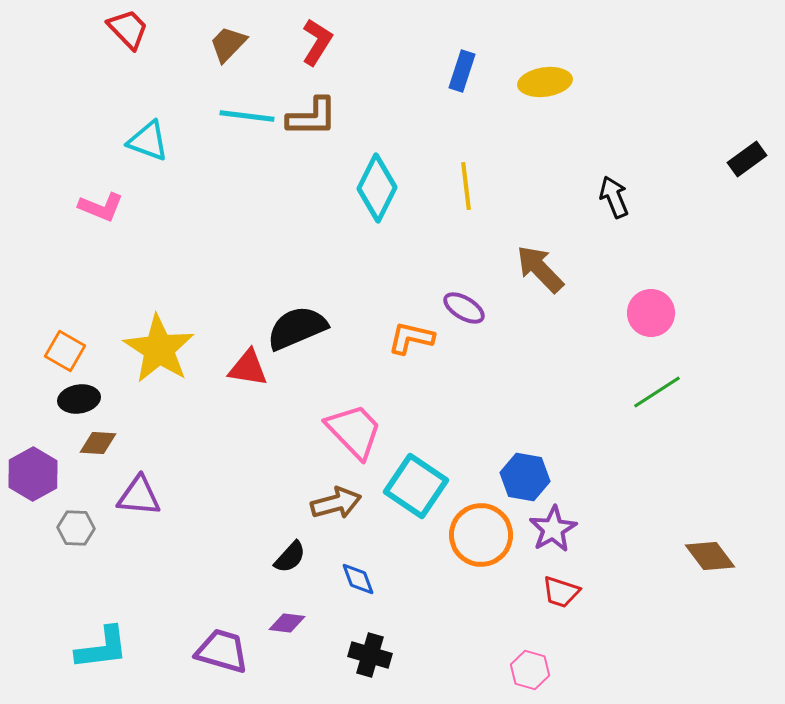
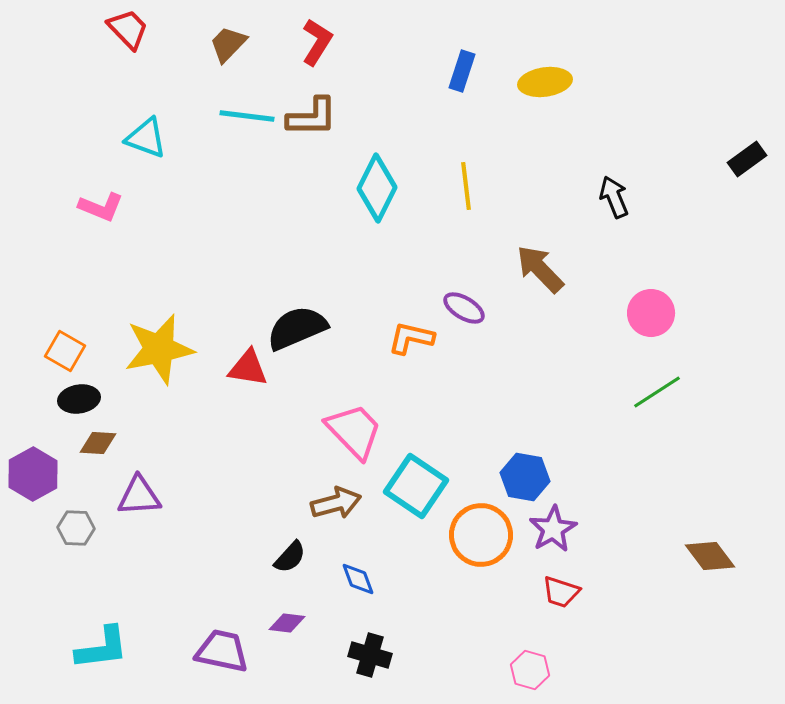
cyan triangle at (148, 141): moved 2 px left, 3 px up
yellow star at (159, 349): rotated 28 degrees clockwise
purple triangle at (139, 496): rotated 9 degrees counterclockwise
purple trapezoid at (222, 651): rotated 4 degrees counterclockwise
